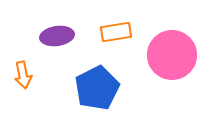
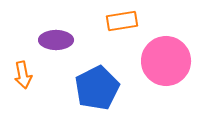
orange rectangle: moved 6 px right, 11 px up
purple ellipse: moved 1 px left, 4 px down; rotated 8 degrees clockwise
pink circle: moved 6 px left, 6 px down
